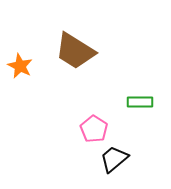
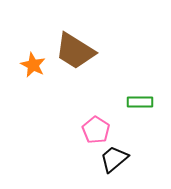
orange star: moved 13 px right, 1 px up
pink pentagon: moved 2 px right, 1 px down
